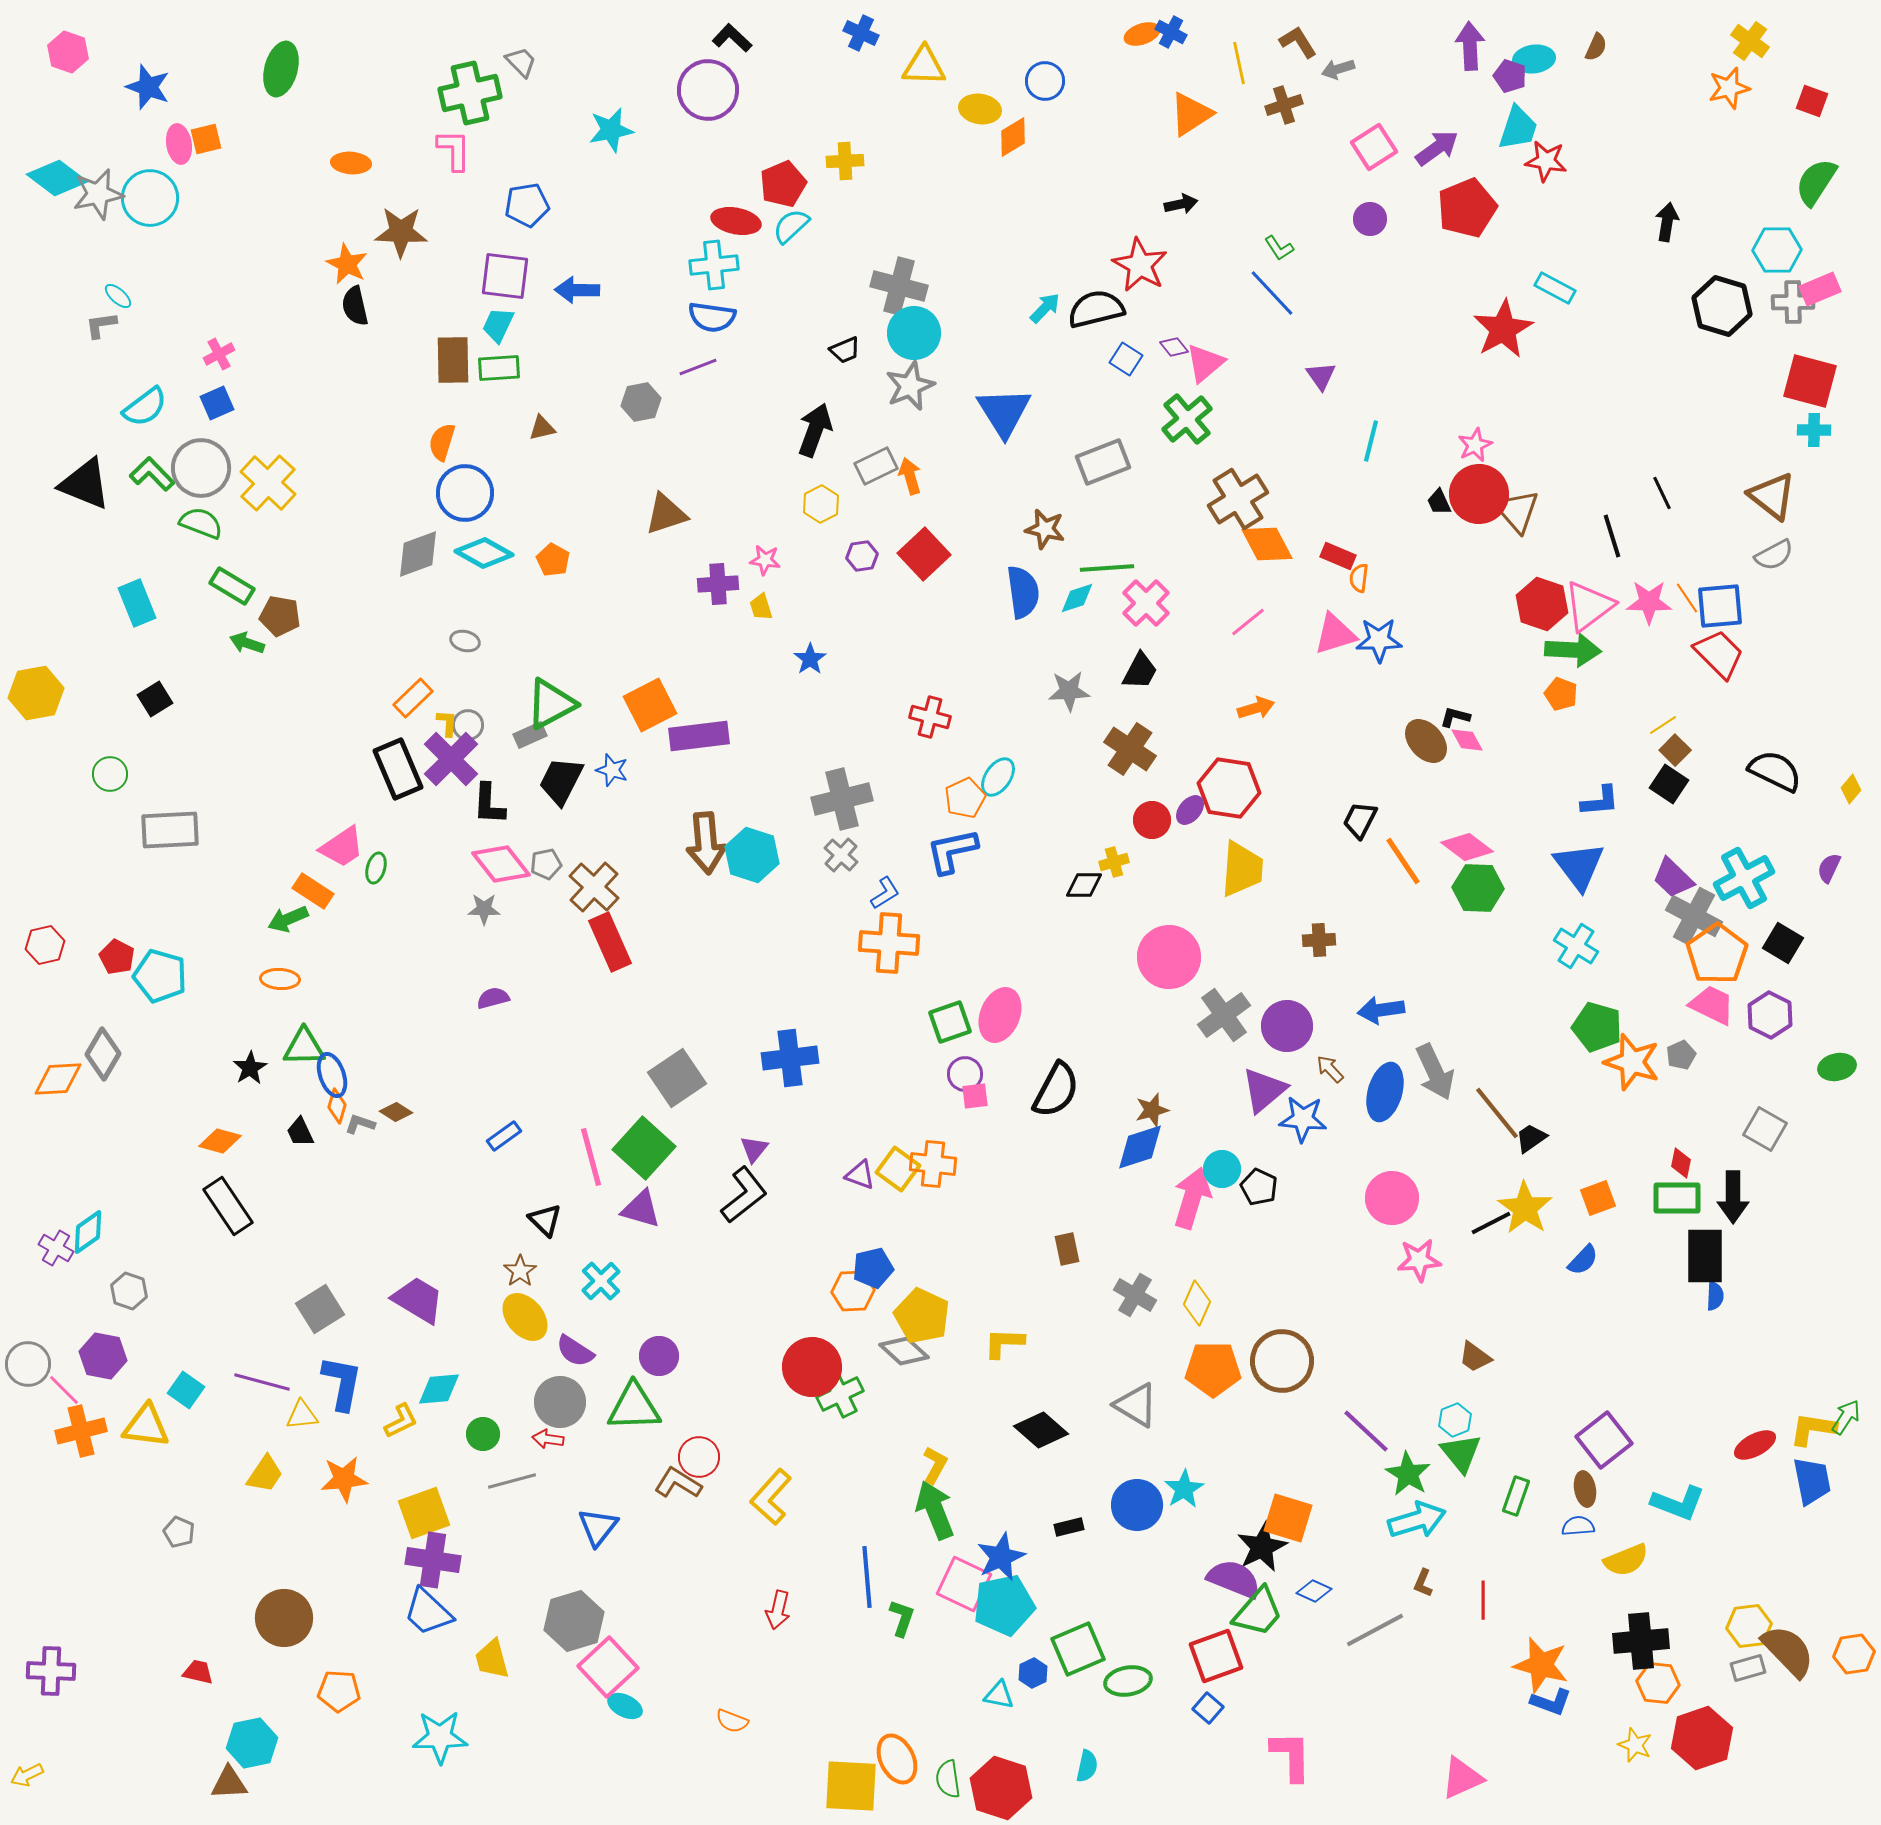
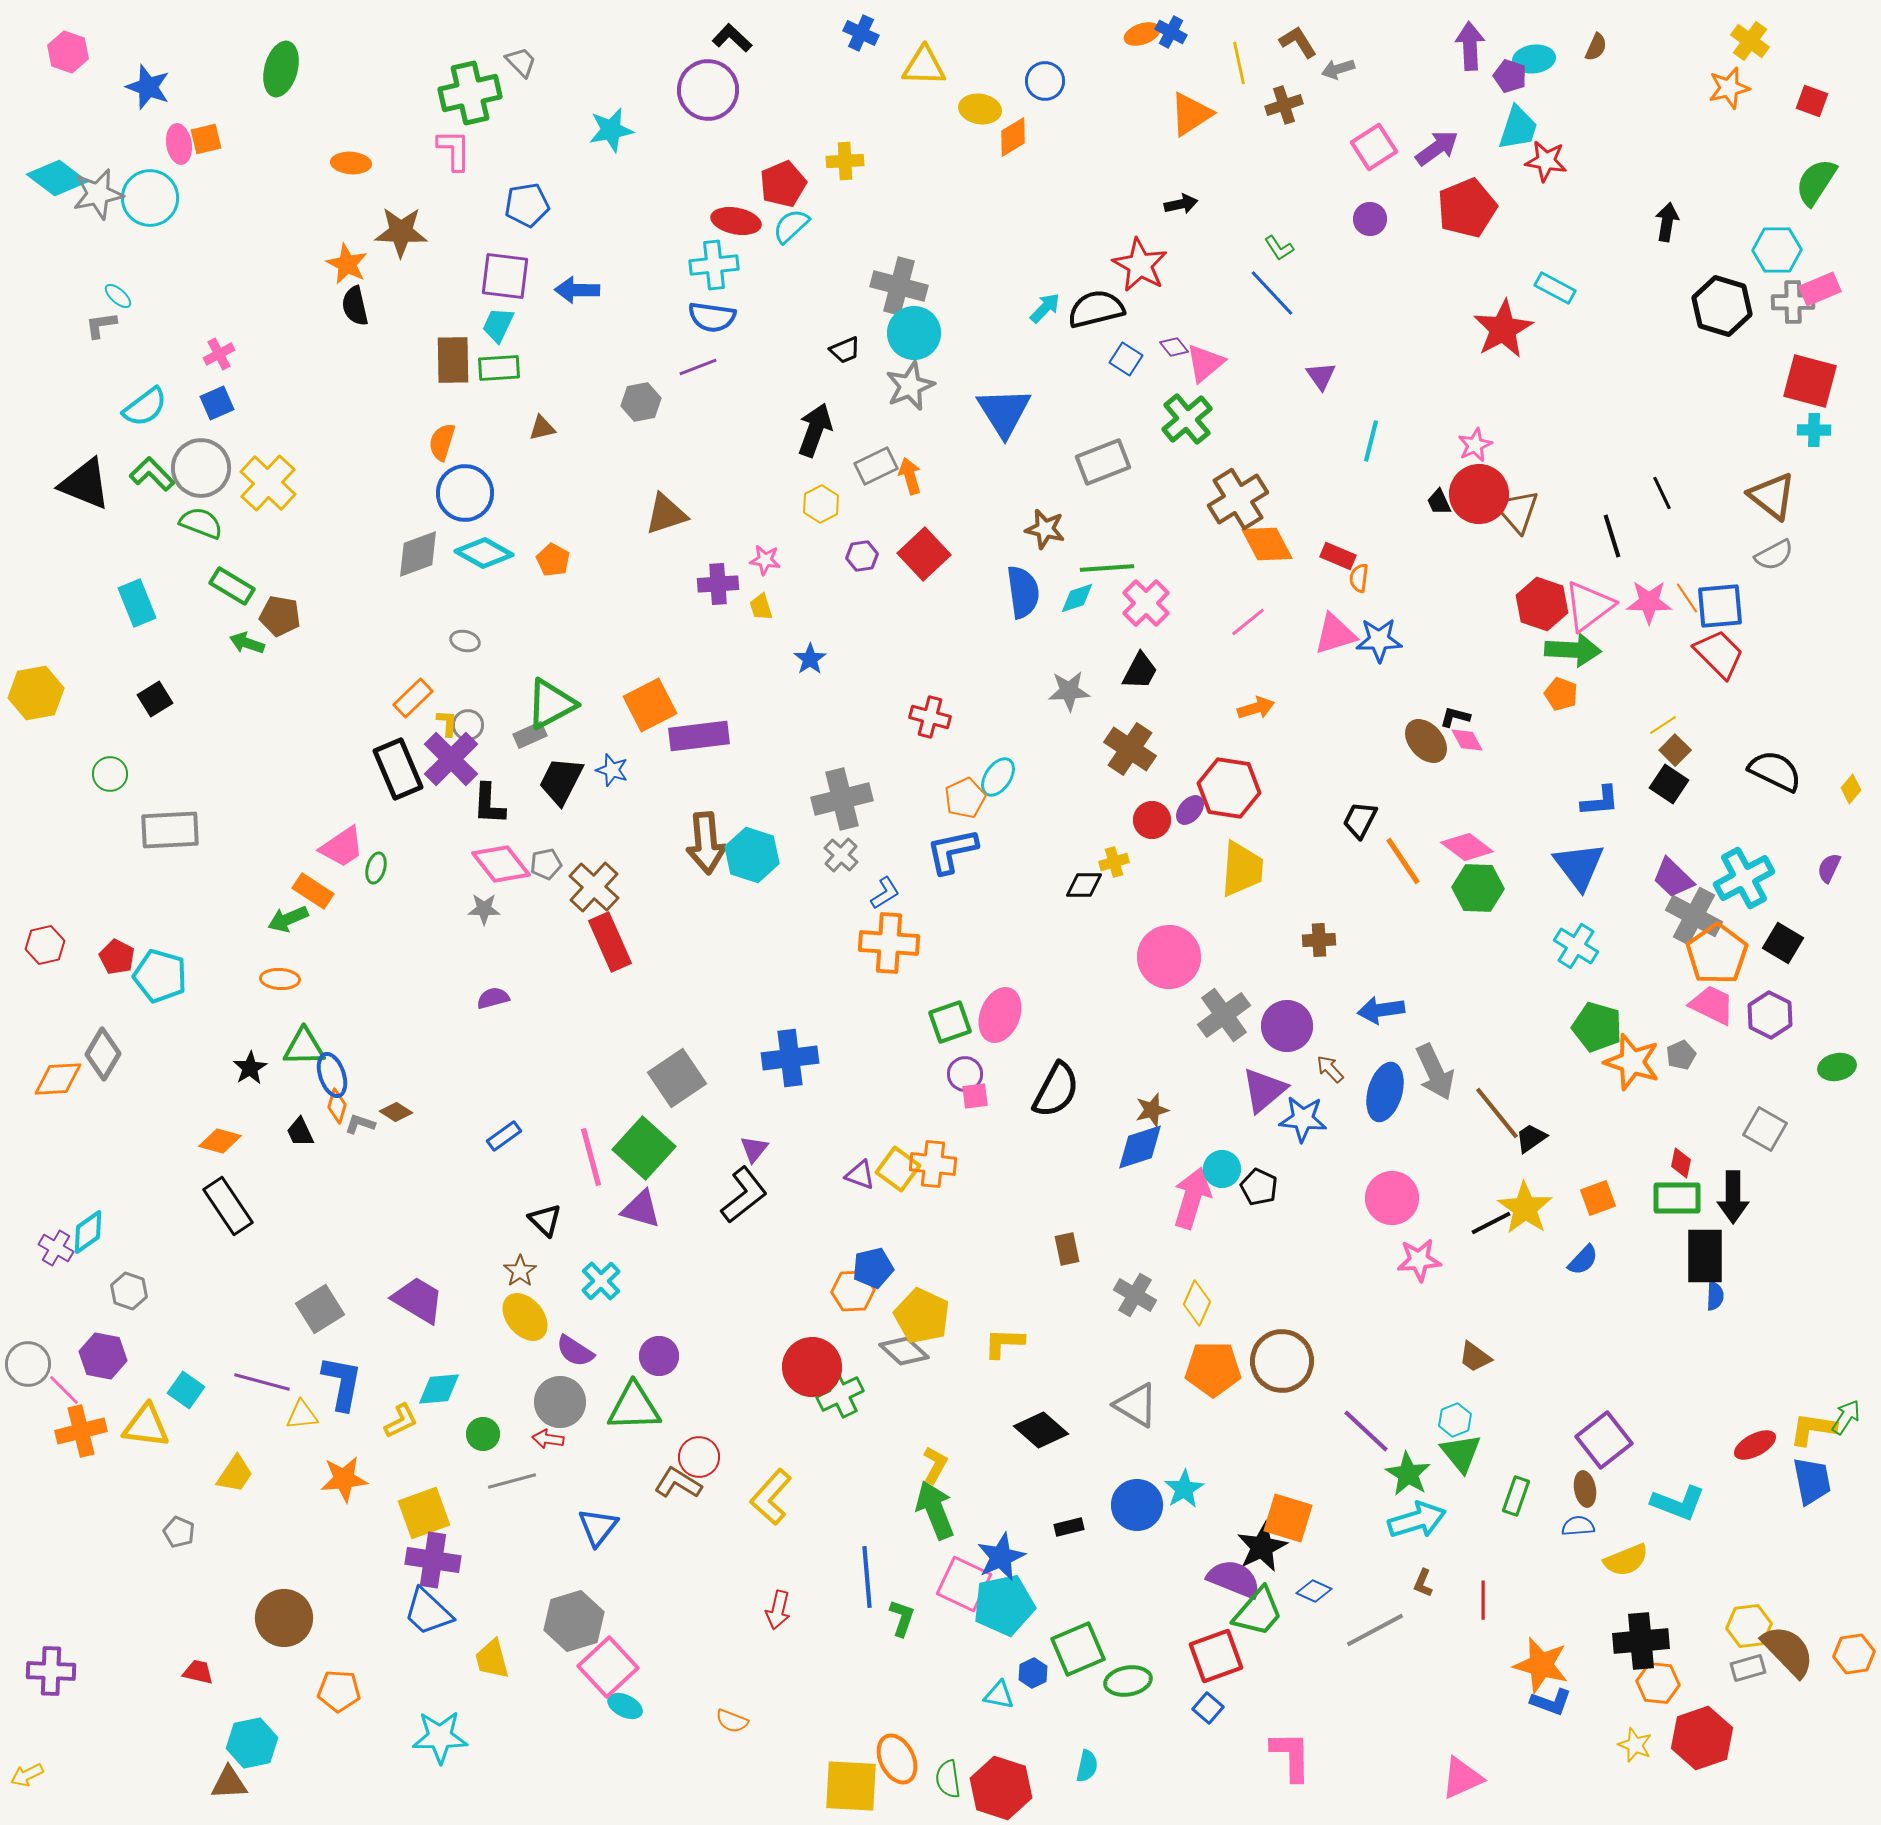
yellow trapezoid at (265, 1474): moved 30 px left
